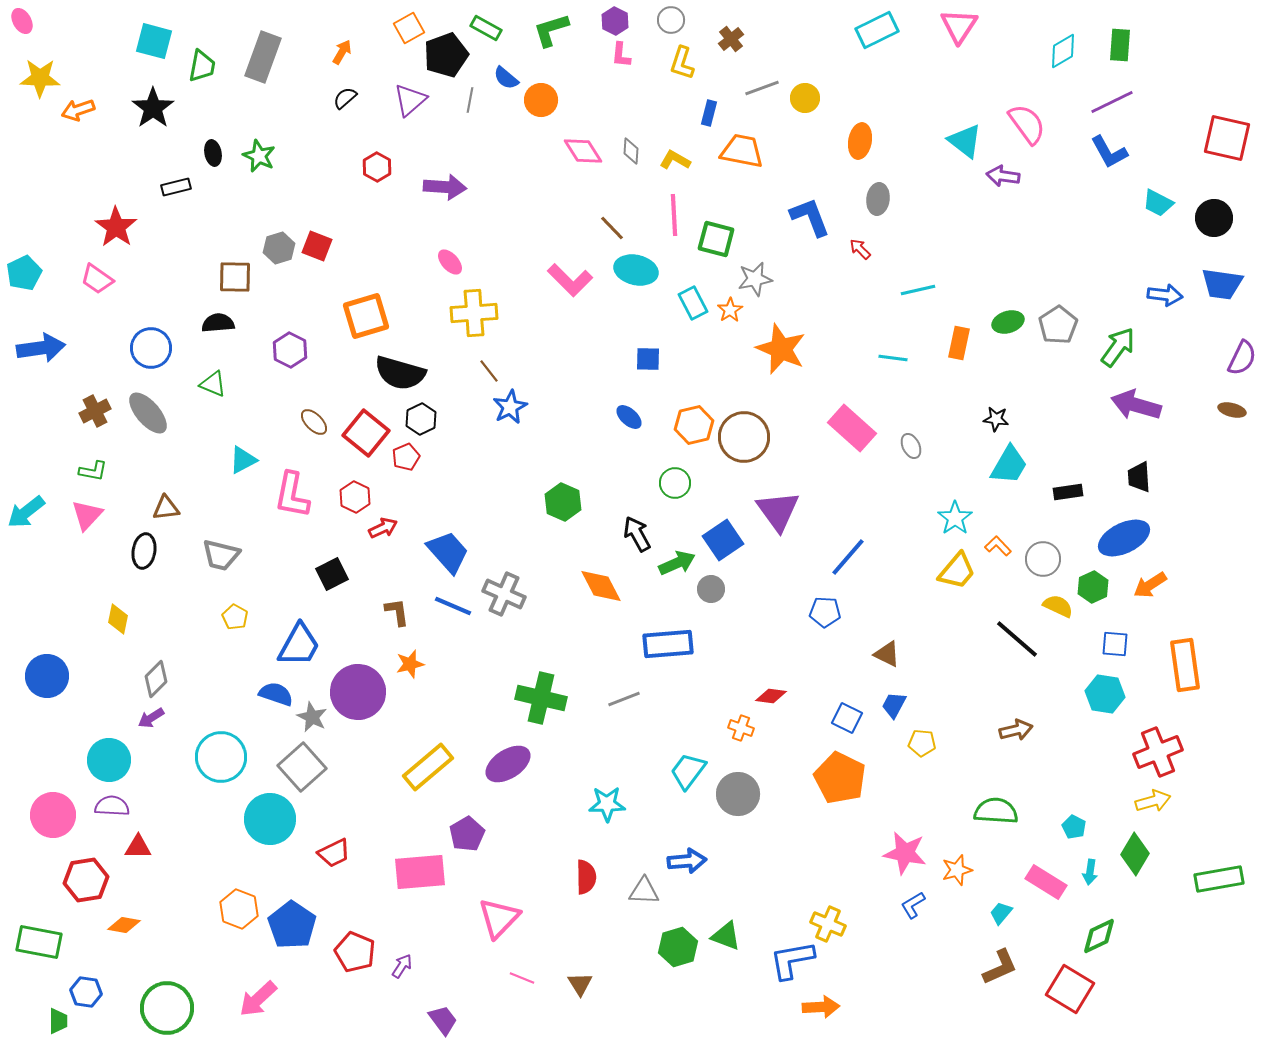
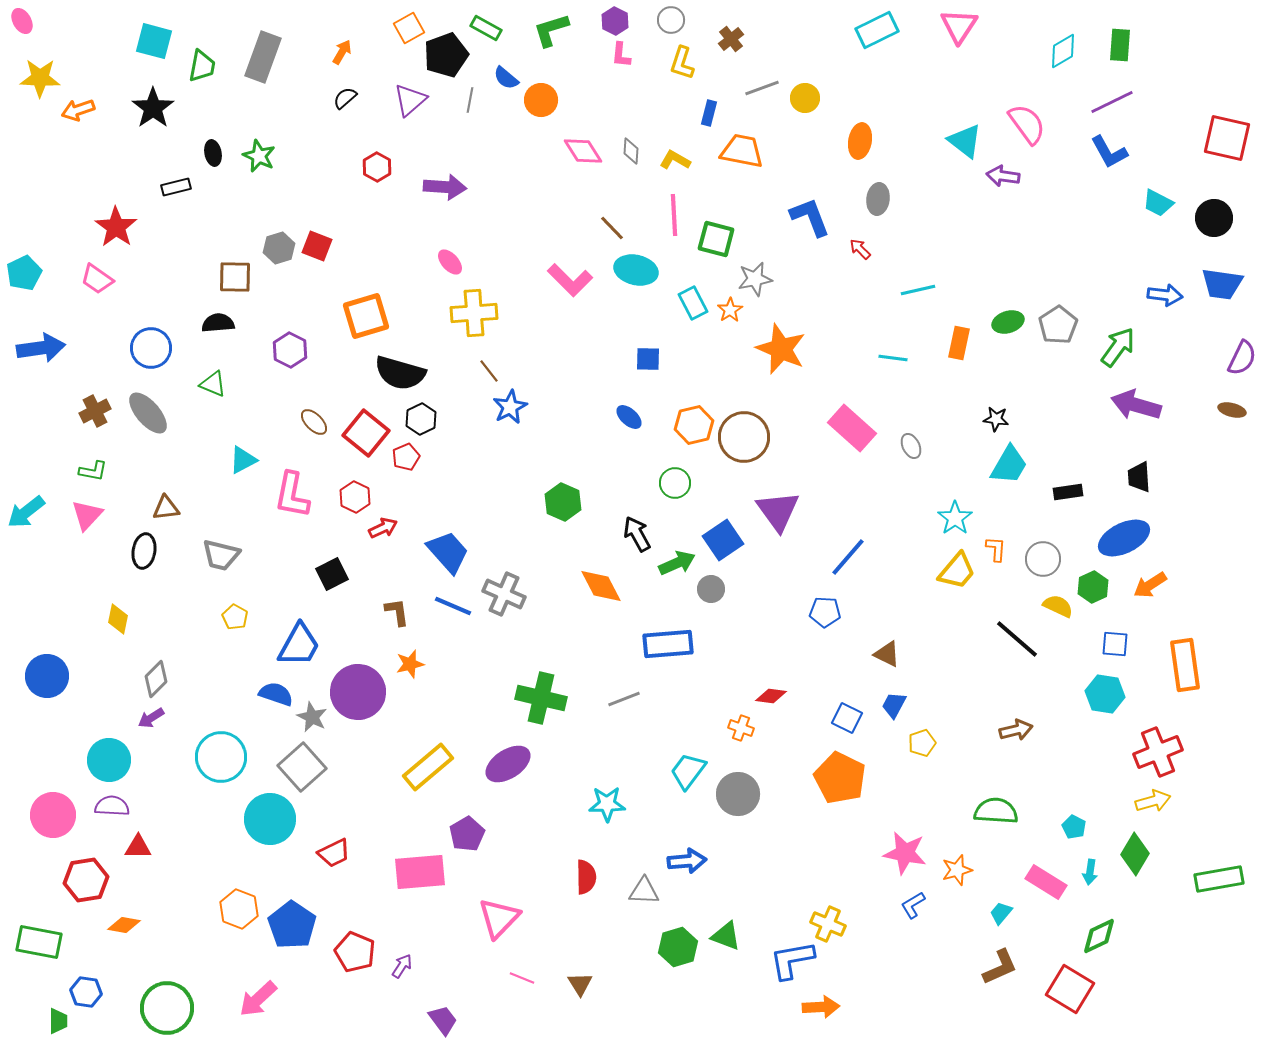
orange L-shape at (998, 546): moved 2 px left, 3 px down; rotated 48 degrees clockwise
yellow pentagon at (922, 743): rotated 24 degrees counterclockwise
